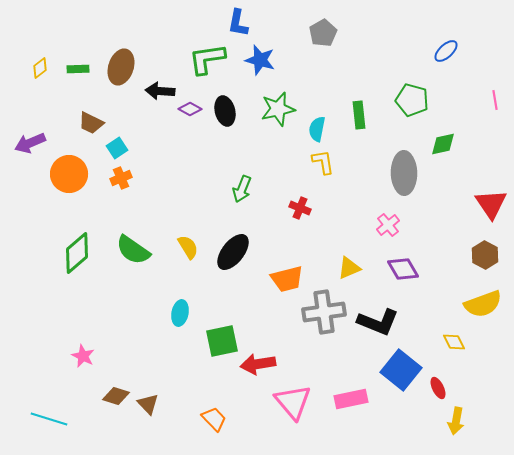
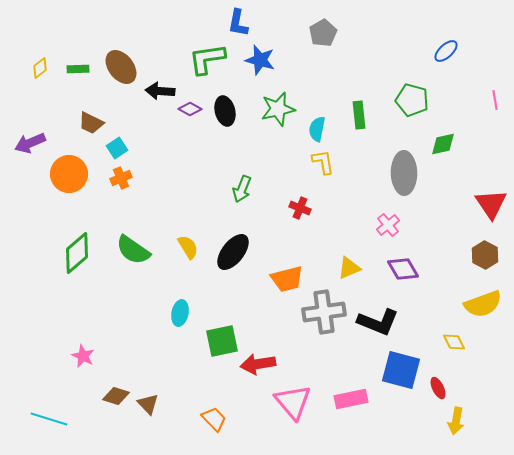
brown ellipse at (121, 67): rotated 56 degrees counterclockwise
blue square at (401, 370): rotated 24 degrees counterclockwise
